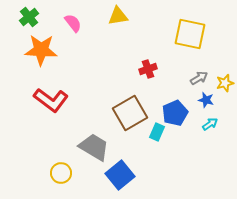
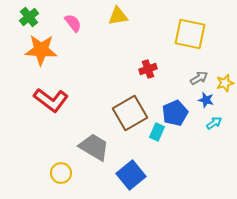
cyan arrow: moved 4 px right, 1 px up
blue square: moved 11 px right
